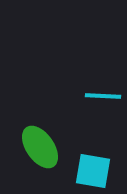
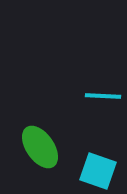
cyan square: moved 5 px right; rotated 9 degrees clockwise
